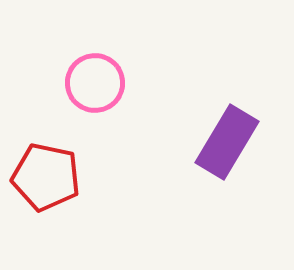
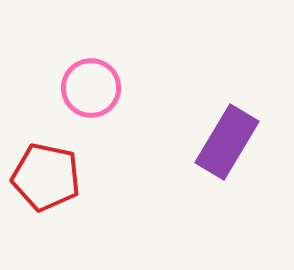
pink circle: moved 4 px left, 5 px down
